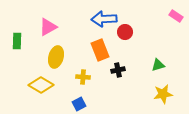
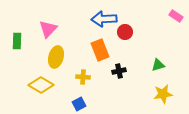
pink triangle: moved 2 px down; rotated 18 degrees counterclockwise
black cross: moved 1 px right, 1 px down
